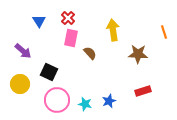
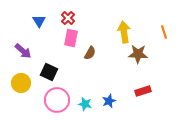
yellow arrow: moved 11 px right, 2 px down
brown semicircle: rotated 72 degrees clockwise
yellow circle: moved 1 px right, 1 px up
